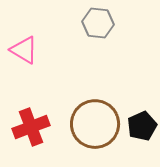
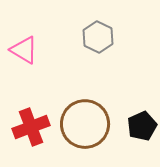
gray hexagon: moved 14 px down; rotated 20 degrees clockwise
brown circle: moved 10 px left
